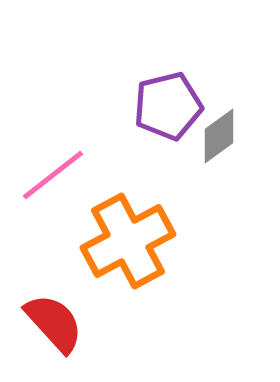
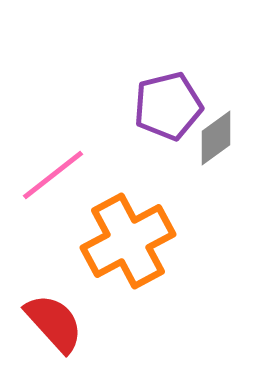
gray diamond: moved 3 px left, 2 px down
